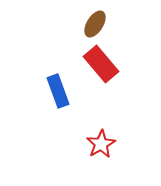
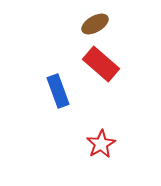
brown ellipse: rotated 28 degrees clockwise
red rectangle: rotated 9 degrees counterclockwise
